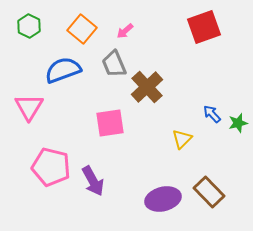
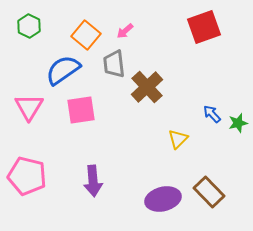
orange square: moved 4 px right, 6 px down
gray trapezoid: rotated 16 degrees clockwise
blue semicircle: rotated 15 degrees counterclockwise
pink square: moved 29 px left, 13 px up
yellow triangle: moved 4 px left
pink pentagon: moved 24 px left, 9 px down
purple arrow: rotated 24 degrees clockwise
